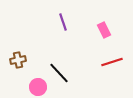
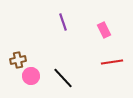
red line: rotated 10 degrees clockwise
black line: moved 4 px right, 5 px down
pink circle: moved 7 px left, 11 px up
